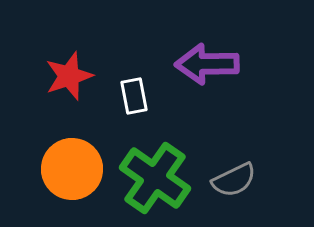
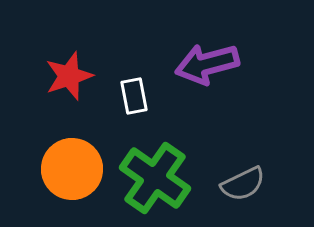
purple arrow: rotated 14 degrees counterclockwise
gray semicircle: moved 9 px right, 4 px down
